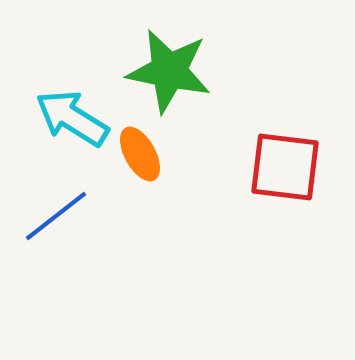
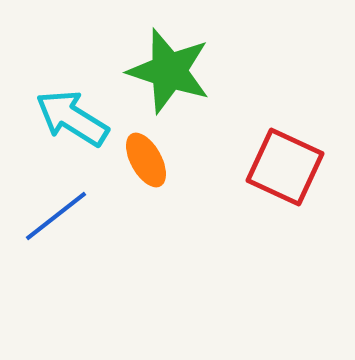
green star: rotated 6 degrees clockwise
orange ellipse: moved 6 px right, 6 px down
red square: rotated 18 degrees clockwise
